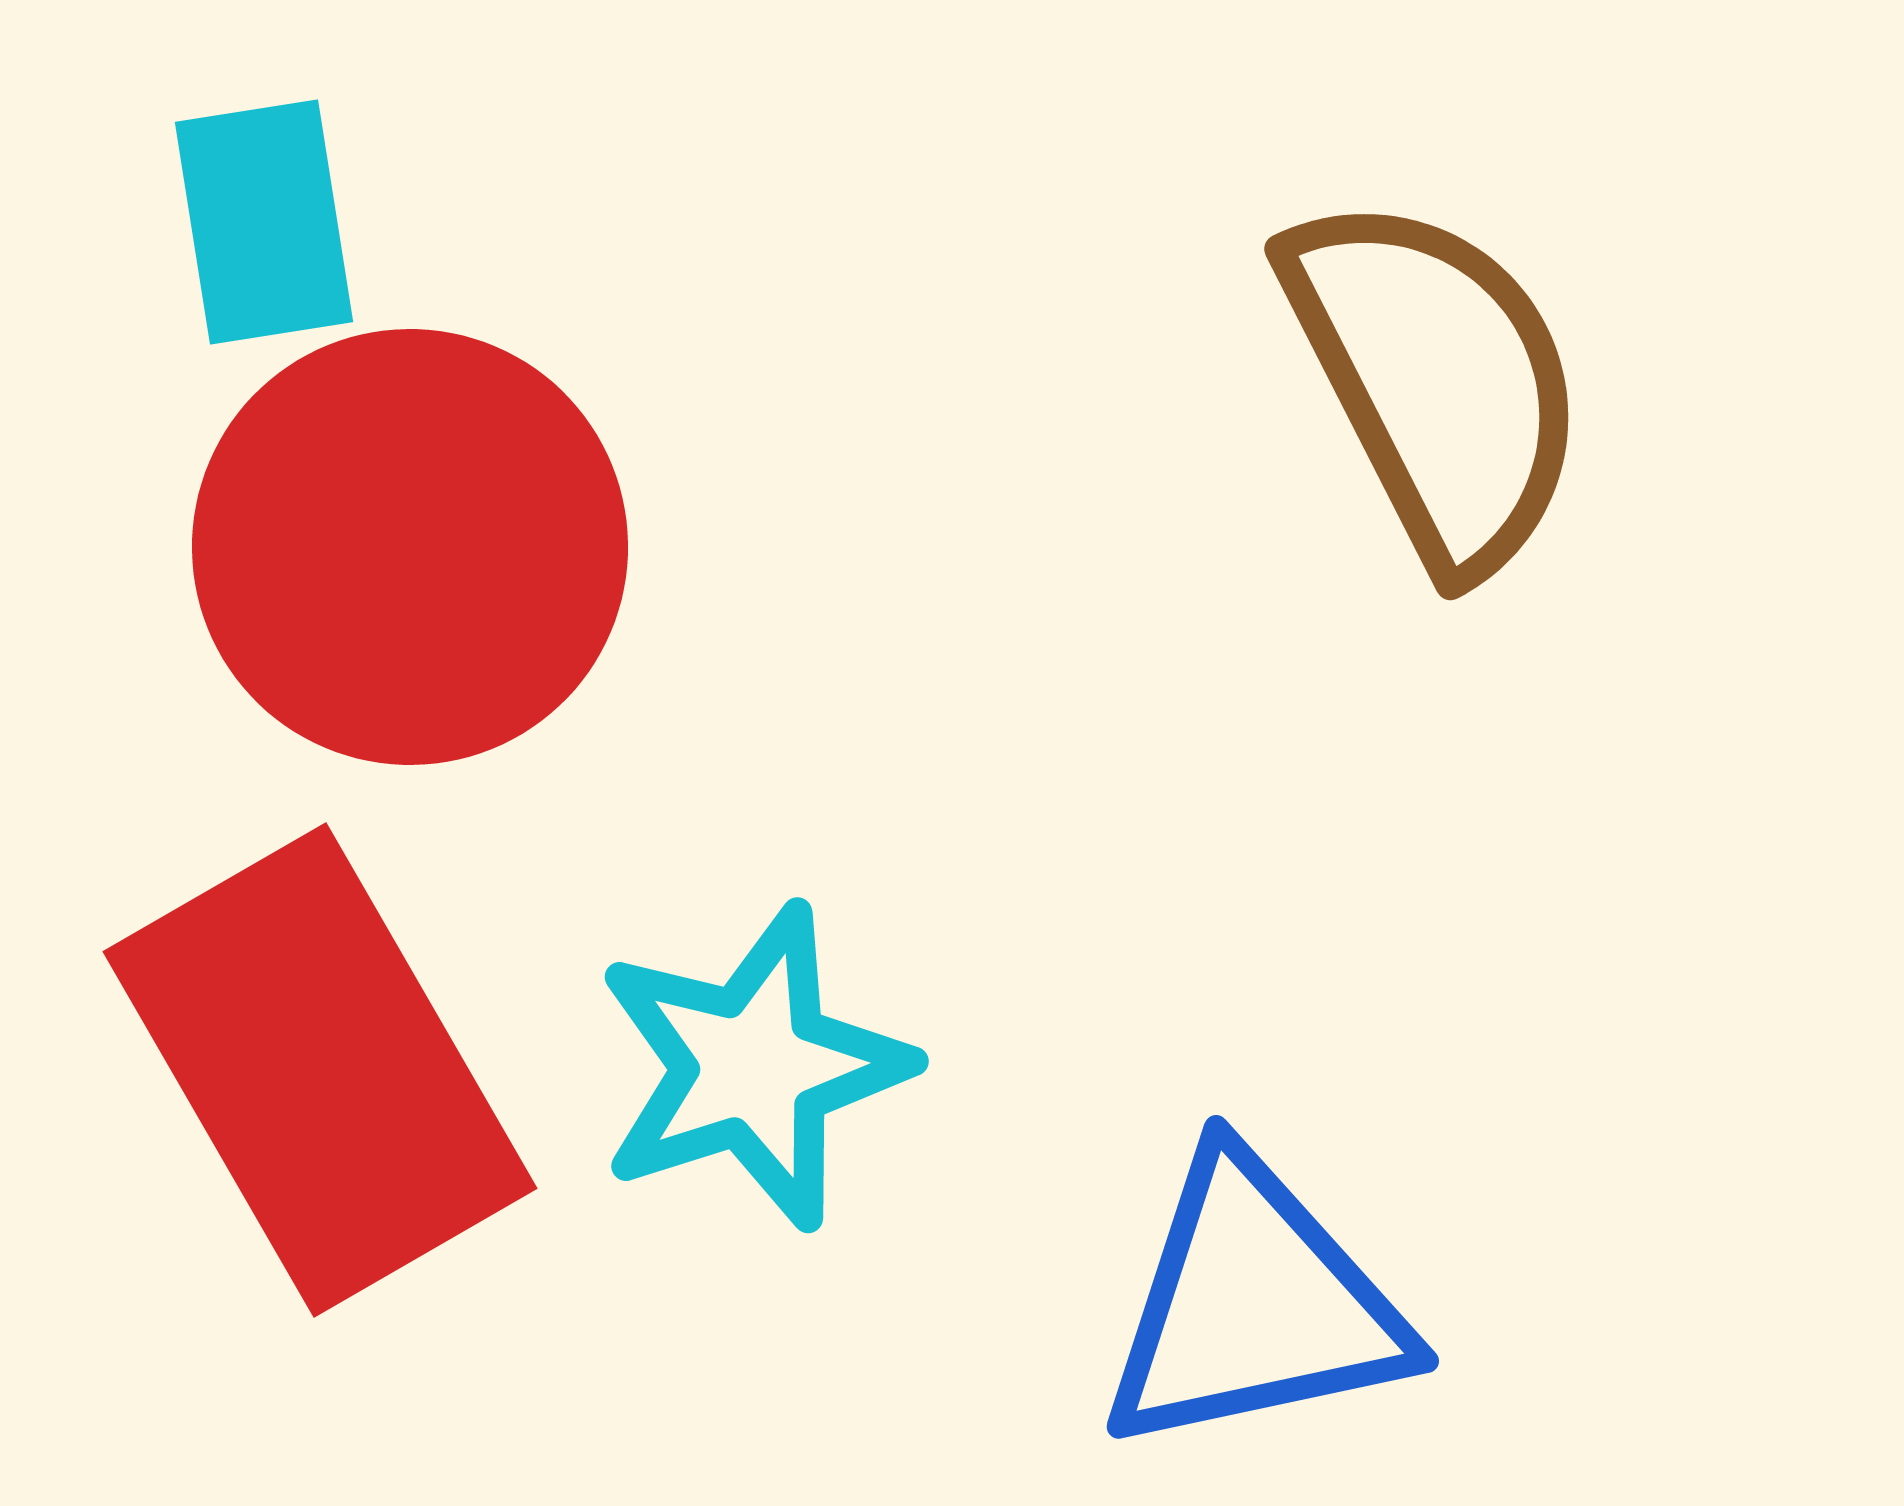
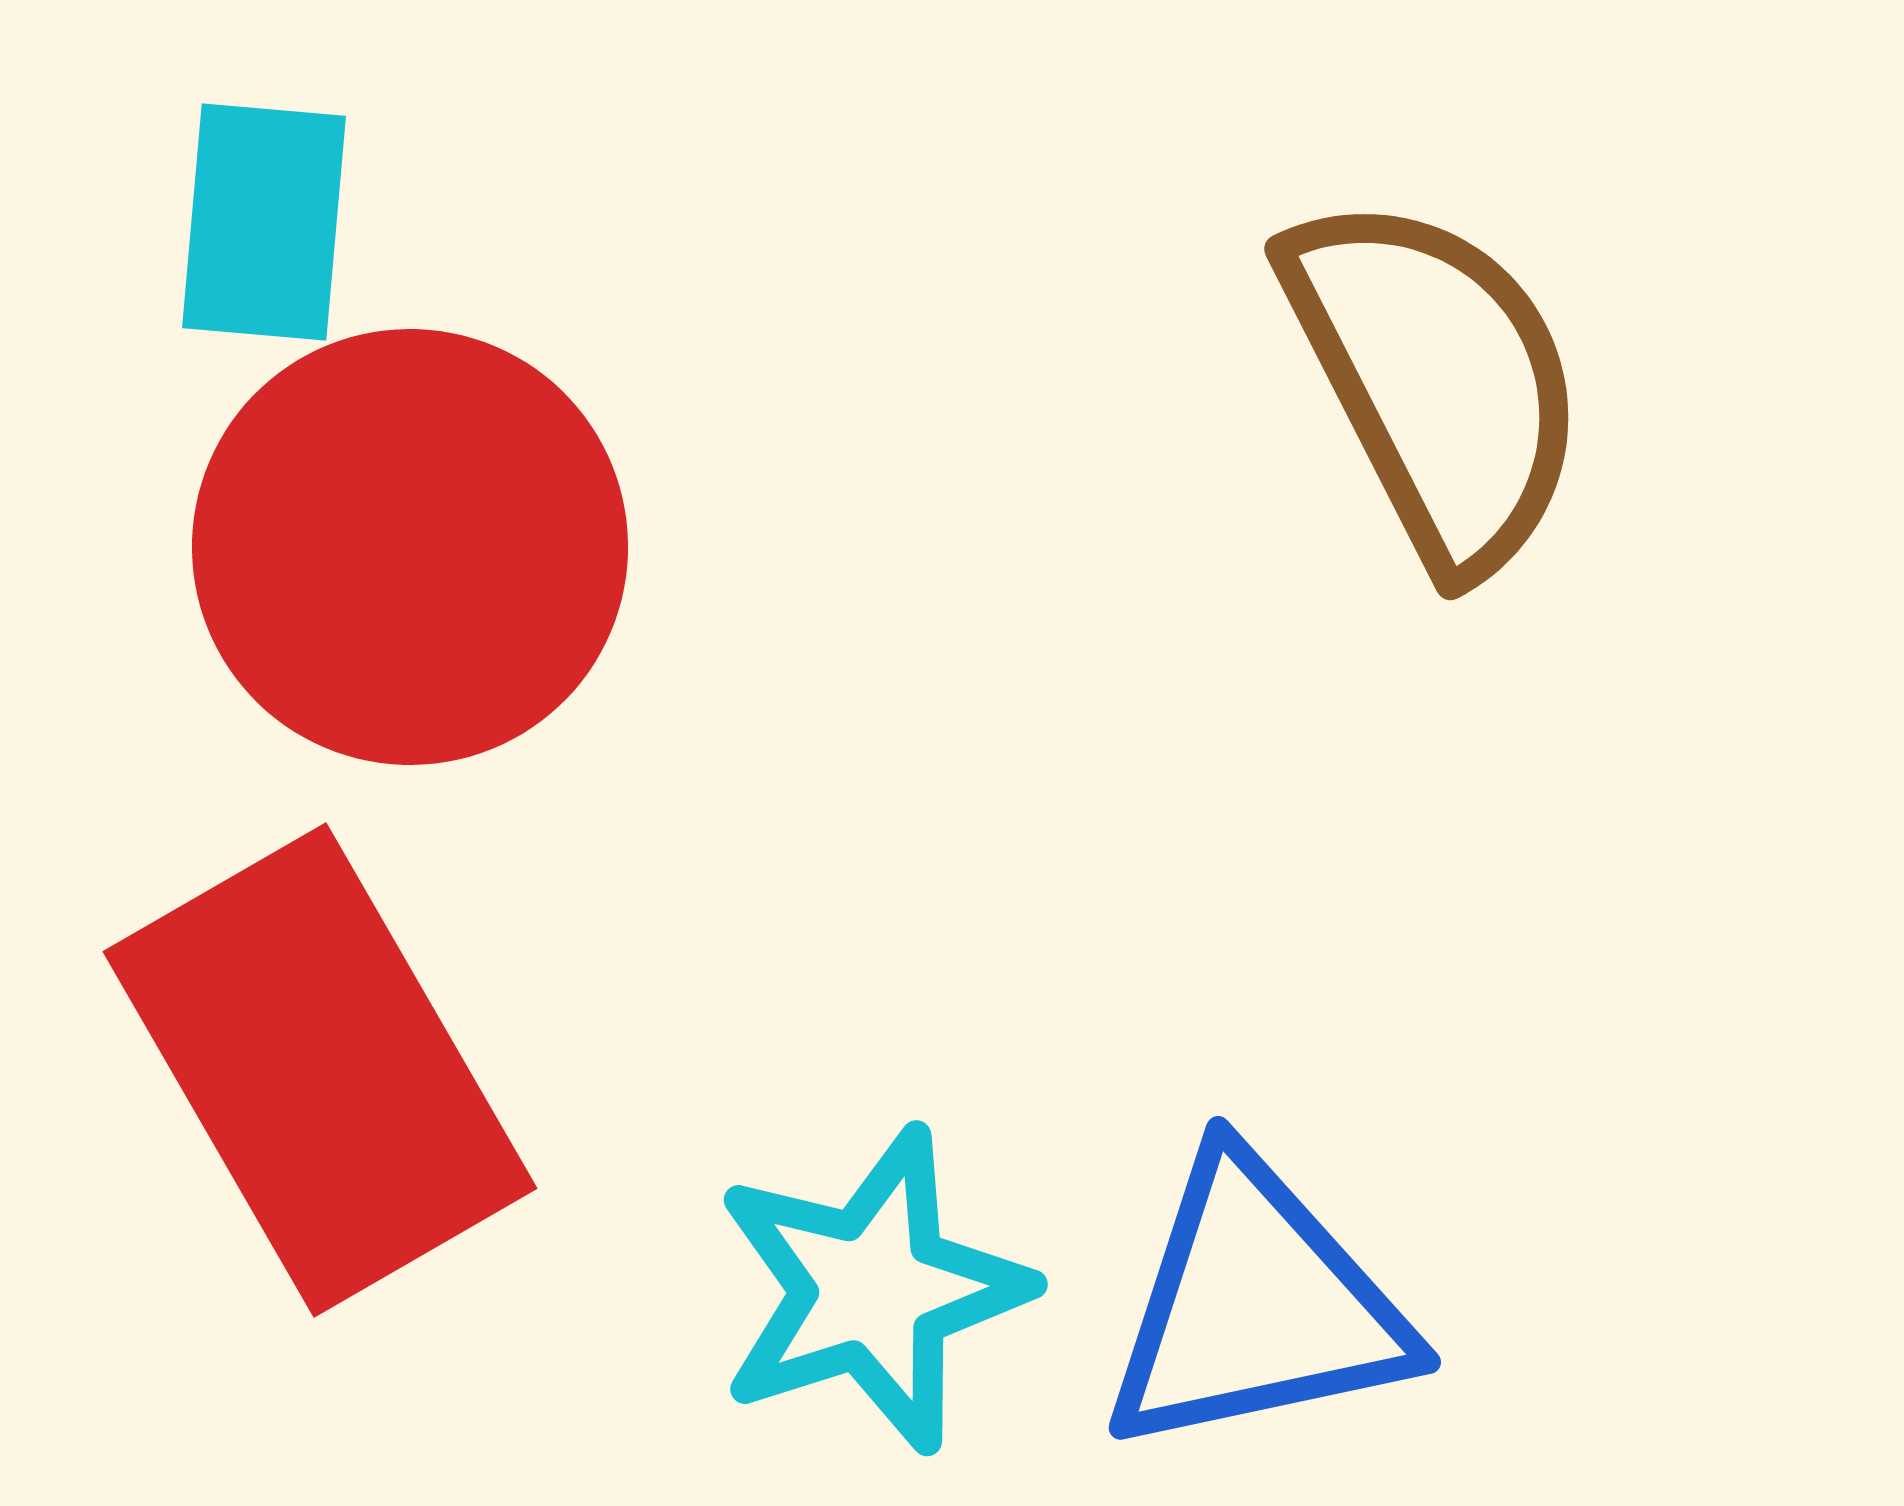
cyan rectangle: rotated 14 degrees clockwise
cyan star: moved 119 px right, 223 px down
blue triangle: moved 2 px right, 1 px down
